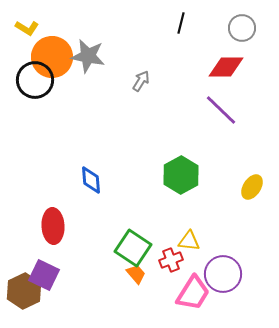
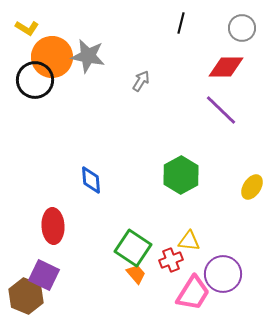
brown hexagon: moved 2 px right, 5 px down; rotated 12 degrees counterclockwise
